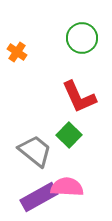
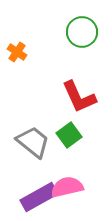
green circle: moved 6 px up
green square: rotated 10 degrees clockwise
gray trapezoid: moved 2 px left, 9 px up
pink semicircle: rotated 16 degrees counterclockwise
